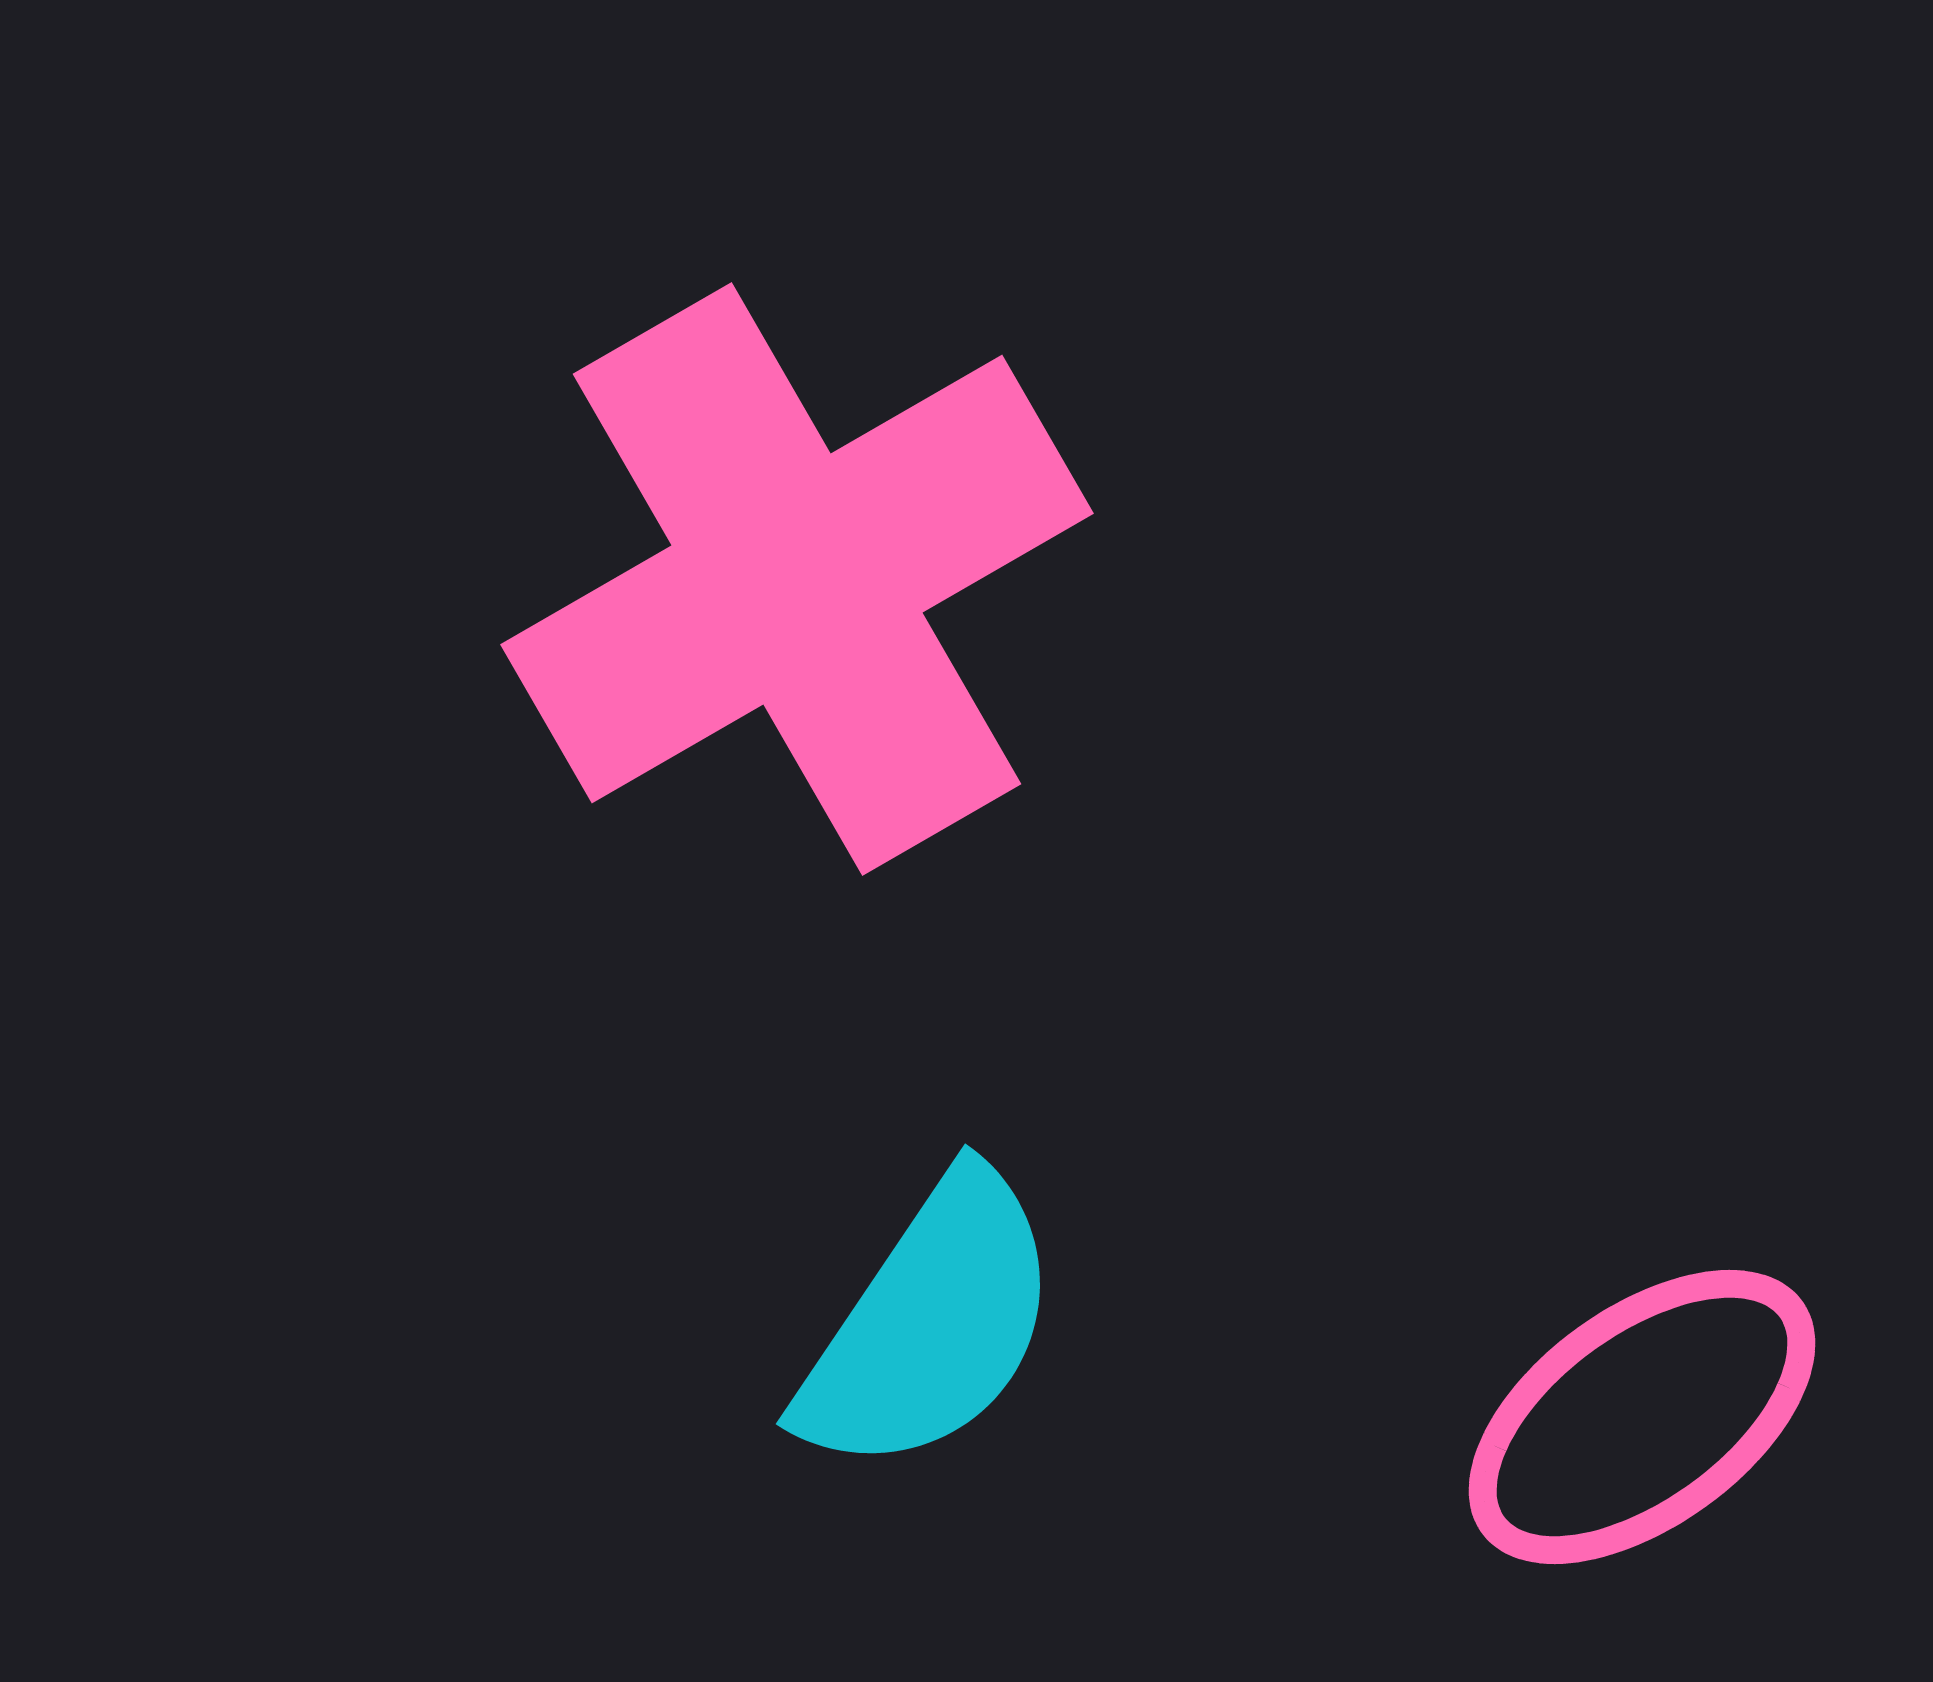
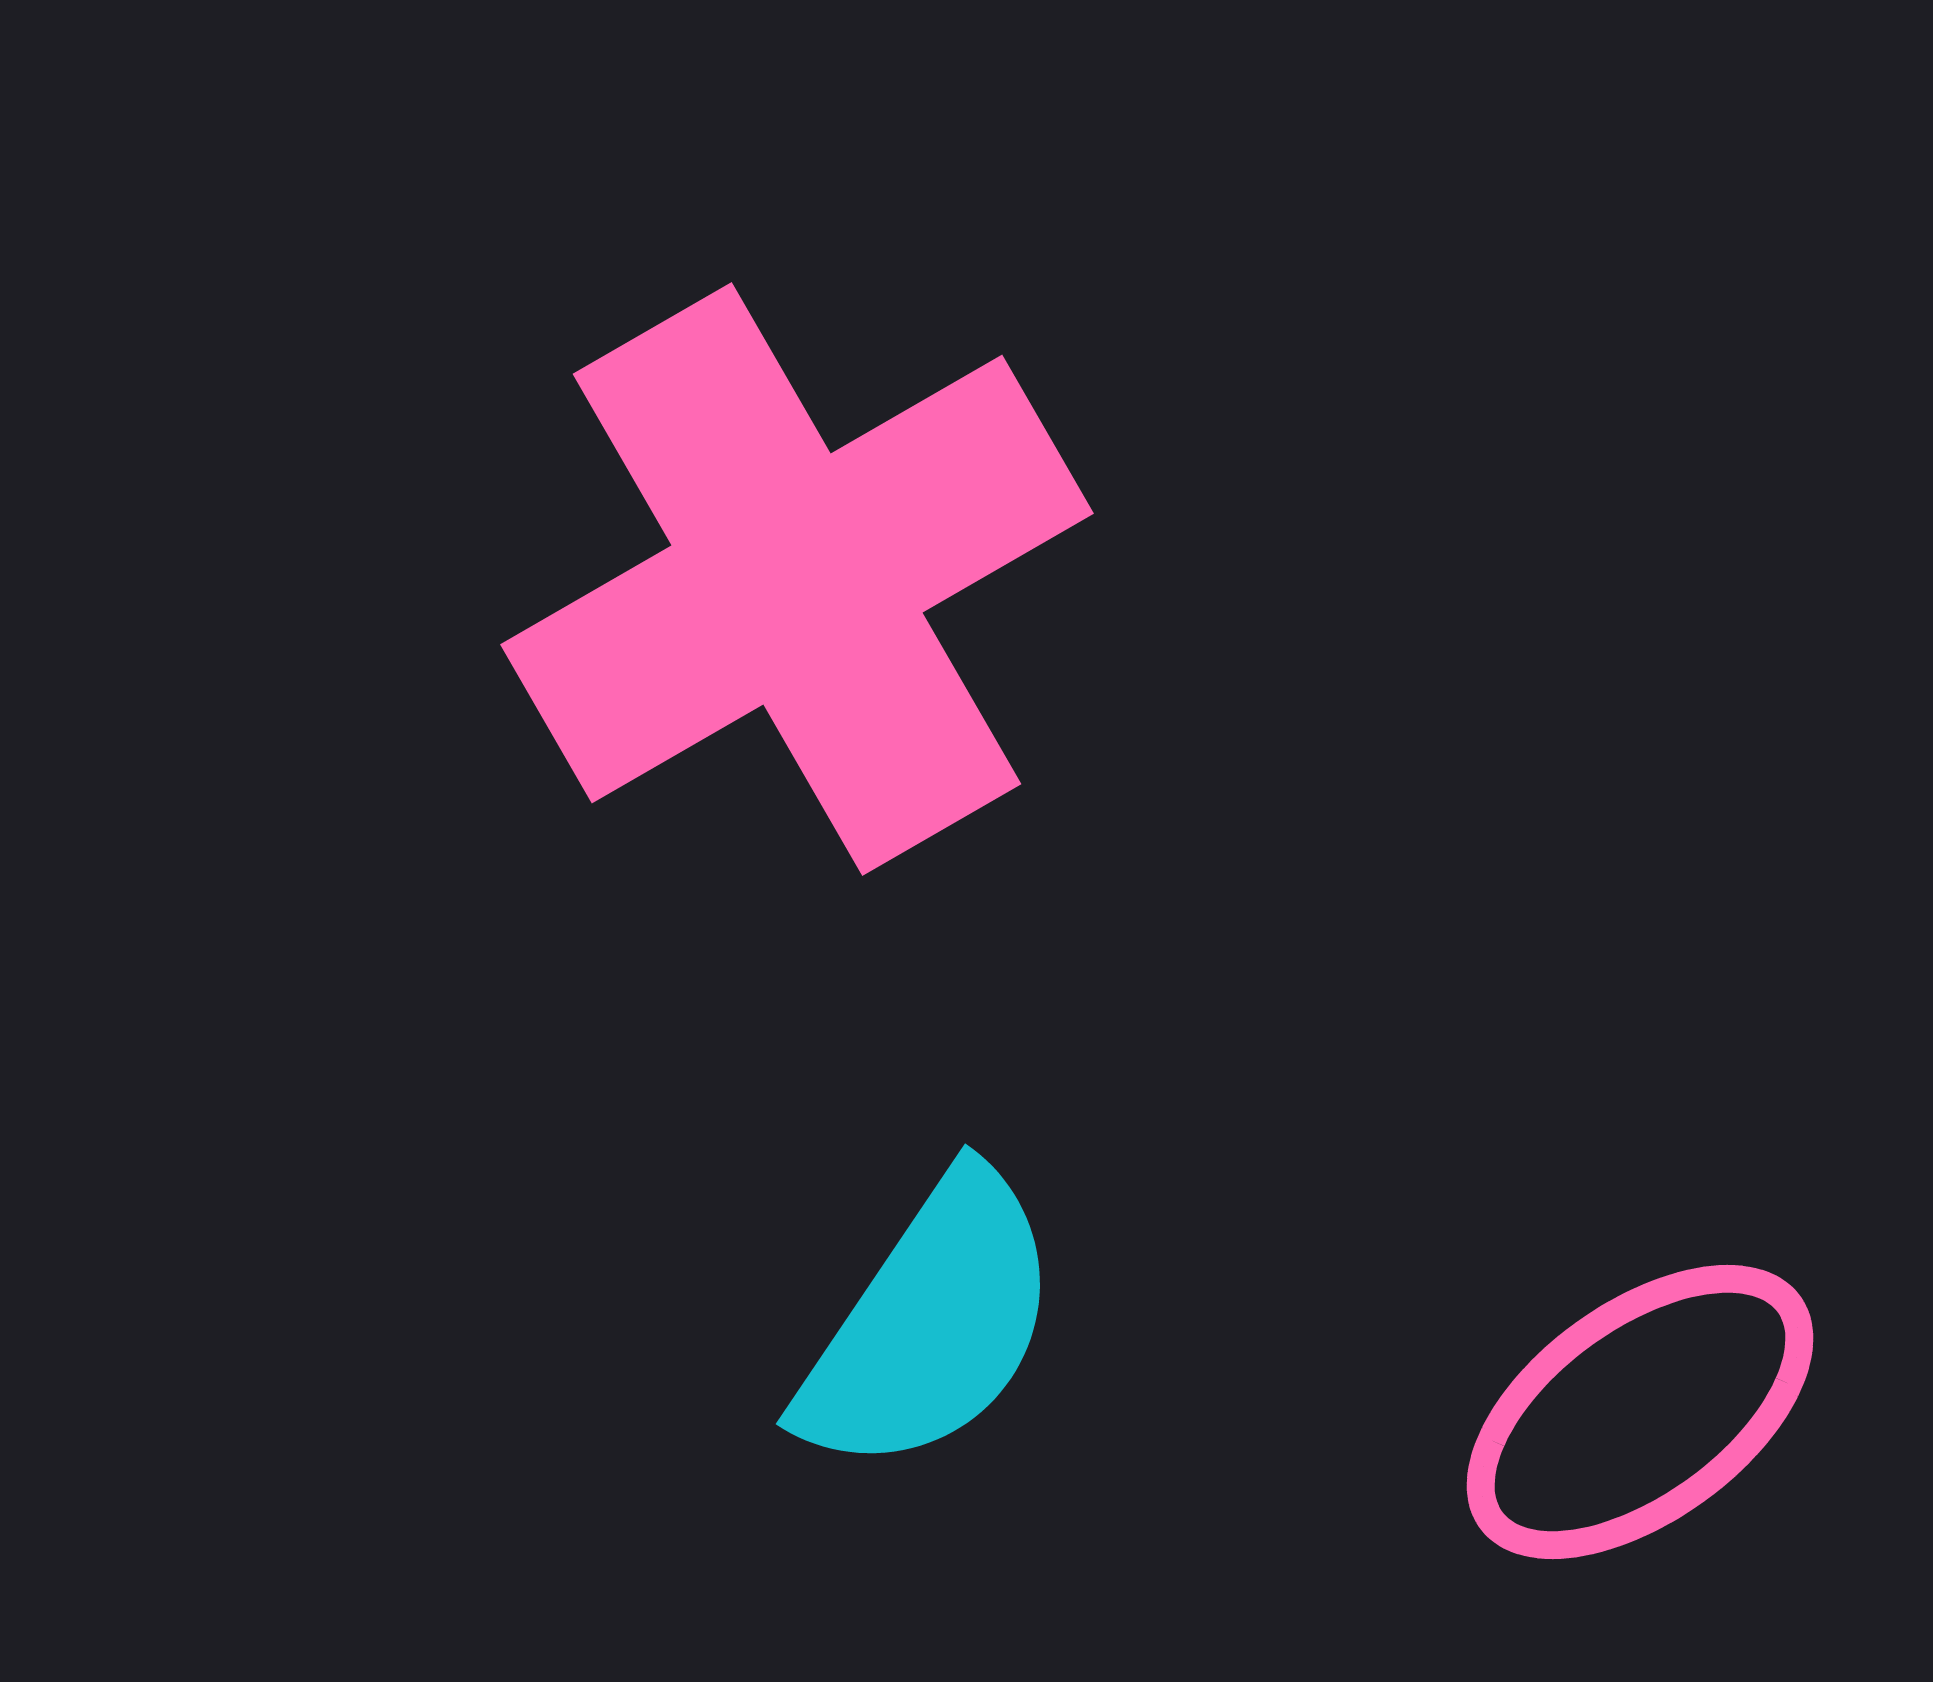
pink ellipse: moved 2 px left, 5 px up
